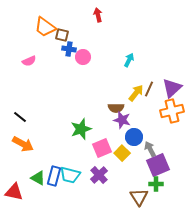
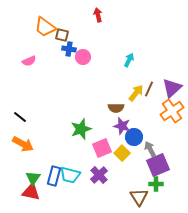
orange cross: rotated 20 degrees counterclockwise
purple star: moved 6 px down
green triangle: moved 5 px left; rotated 35 degrees clockwise
red triangle: moved 17 px right
